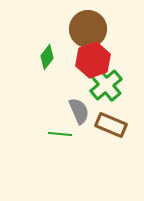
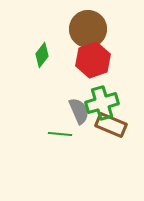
green diamond: moved 5 px left, 2 px up
green cross: moved 4 px left, 18 px down; rotated 24 degrees clockwise
